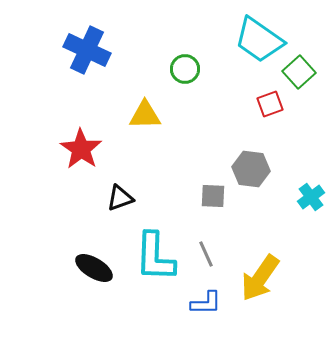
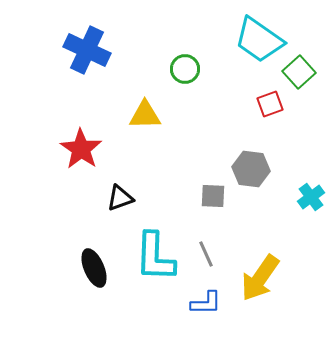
black ellipse: rotated 36 degrees clockwise
